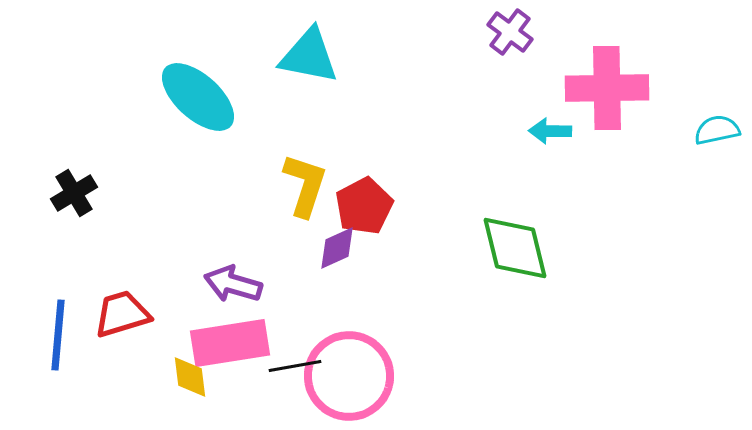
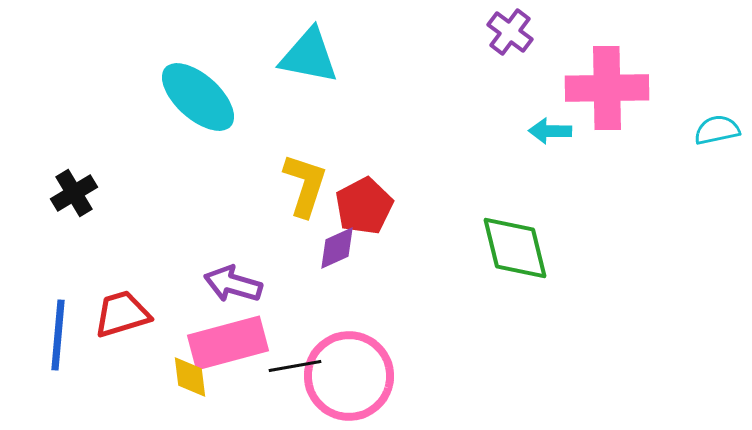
pink rectangle: moved 2 px left; rotated 6 degrees counterclockwise
